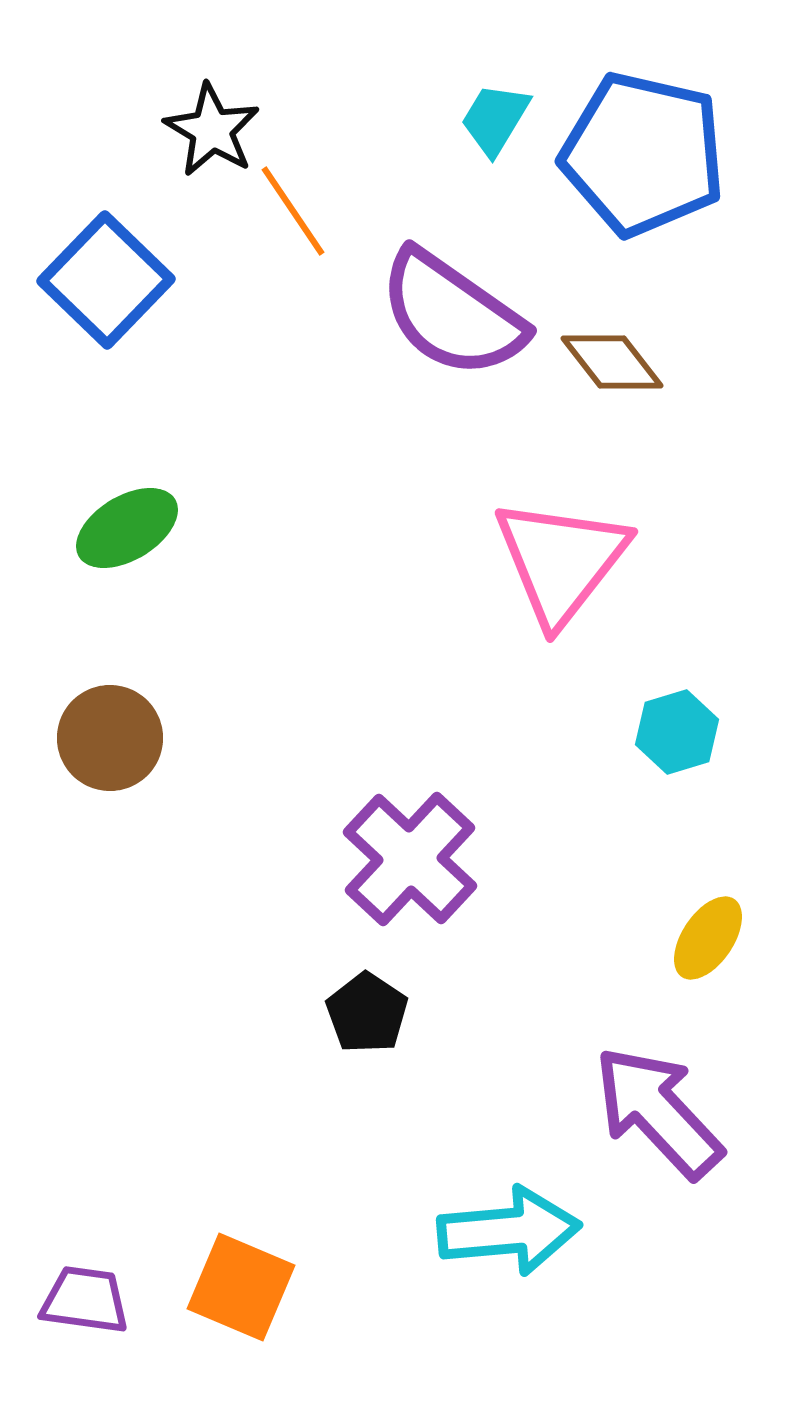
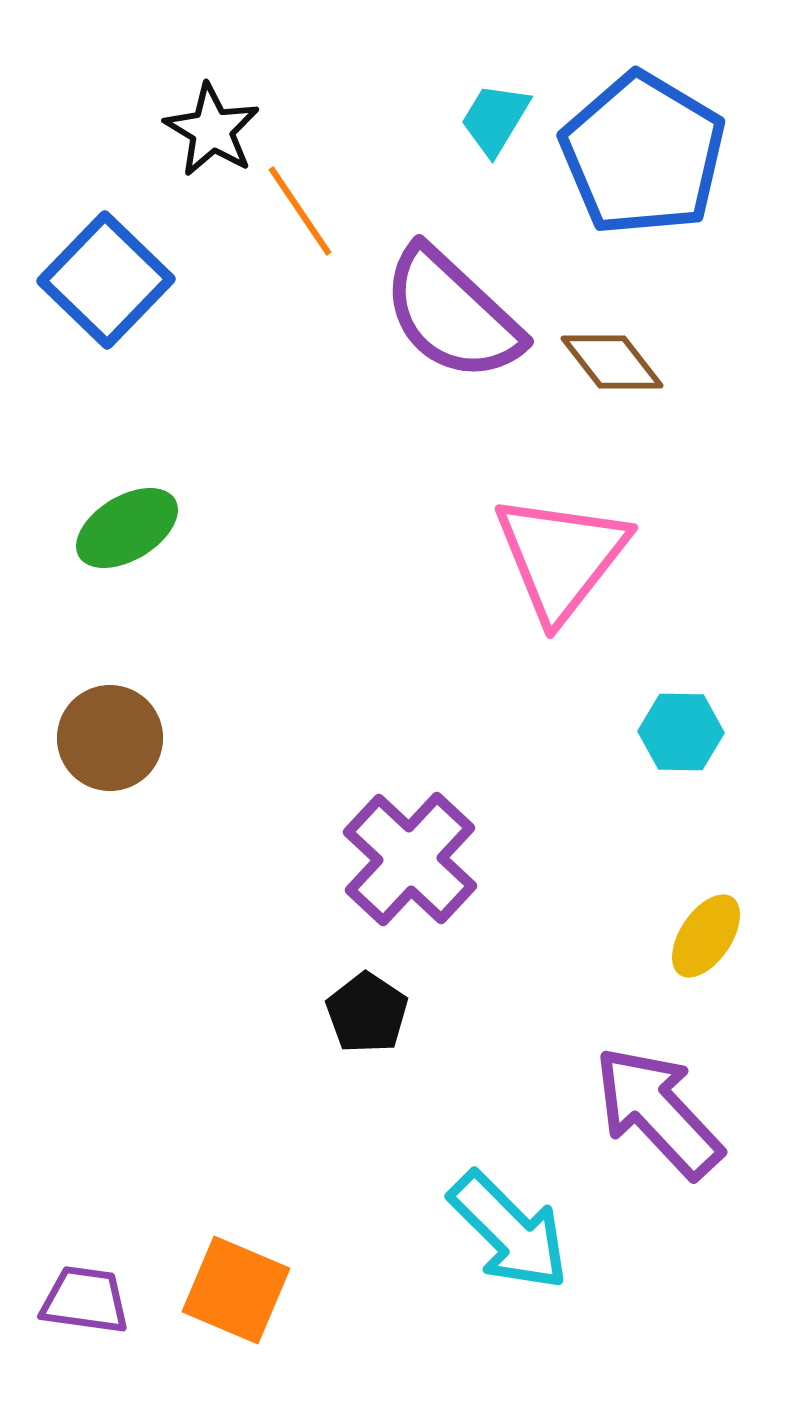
blue pentagon: rotated 18 degrees clockwise
orange line: moved 7 px right
purple semicircle: rotated 8 degrees clockwise
pink triangle: moved 4 px up
cyan hexagon: moved 4 px right; rotated 18 degrees clockwise
yellow ellipse: moved 2 px left, 2 px up
cyan arrow: rotated 50 degrees clockwise
orange square: moved 5 px left, 3 px down
